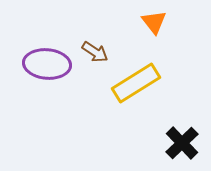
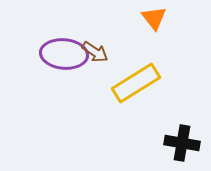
orange triangle: moved 4 px up
purple ellipse: moved 17 px right, 10 px up
black cross: rotated 36 degrees counterclockwise
